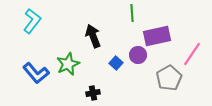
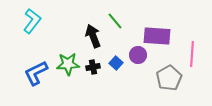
green line: moved 17 px left, 8 px down; rotated 36 degrees counterclockwise
purple rectangle: rotated 16 degrees clockwise
pink line: rotated 30 degrees counterclockwise
green star: rotated 20 degrees clockwise
blue L-shape: rotated 104 degrees clockwise
black cross: moved 26 px up
